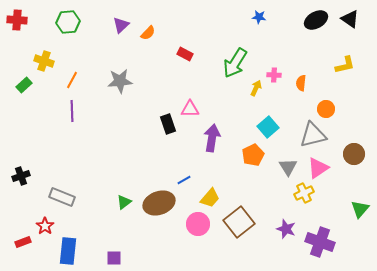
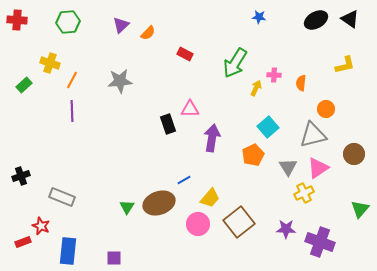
yellow cross at (44, 61): moved 6 px right, 2 px down
green triangle at (124, 202): moved 3 px right, 5 px down; rotated 21 degrees counterclockwise
red star at (45, 226): moved 4 px left; rotated 12 degrees counterclockwise
purple star at (286, 229): rotated 18 degrees counterclockwise
